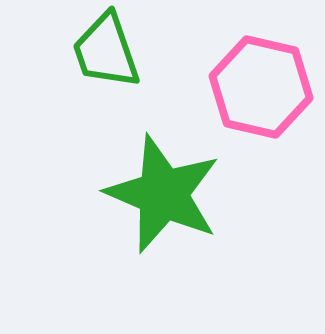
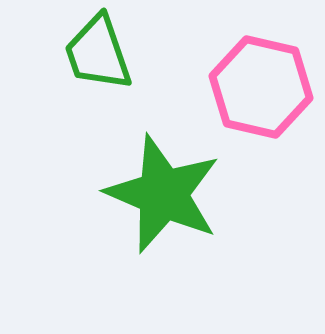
green trapezoid: moved 8 px left, 2 px down
